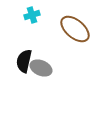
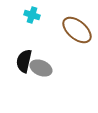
cyan cross: rotated 35 degrees clockwise
brown ellipse: moved 2 px right, 1 px down
